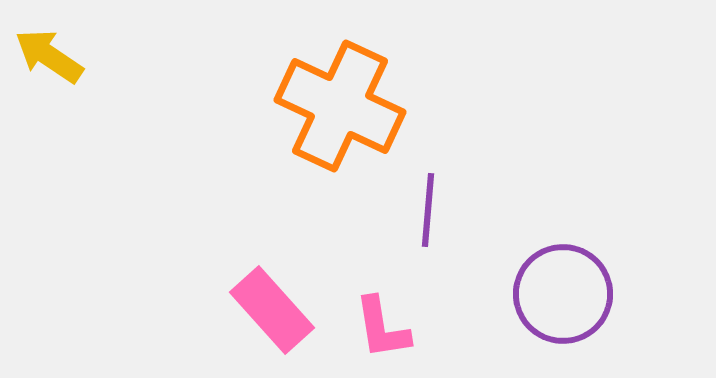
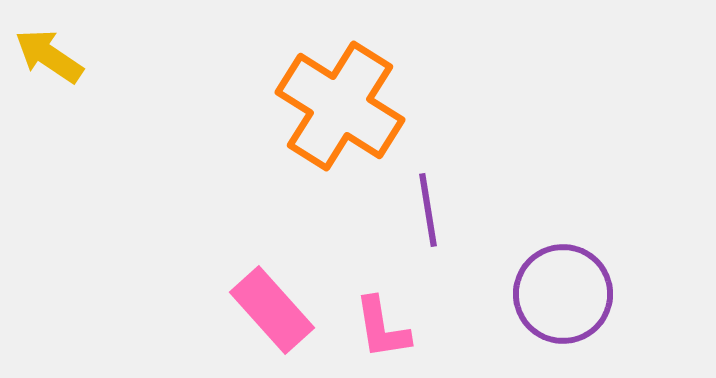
orange cross: rotated 7 degrees clockwise
purple line: rotated 14 degrees counterclockwise
